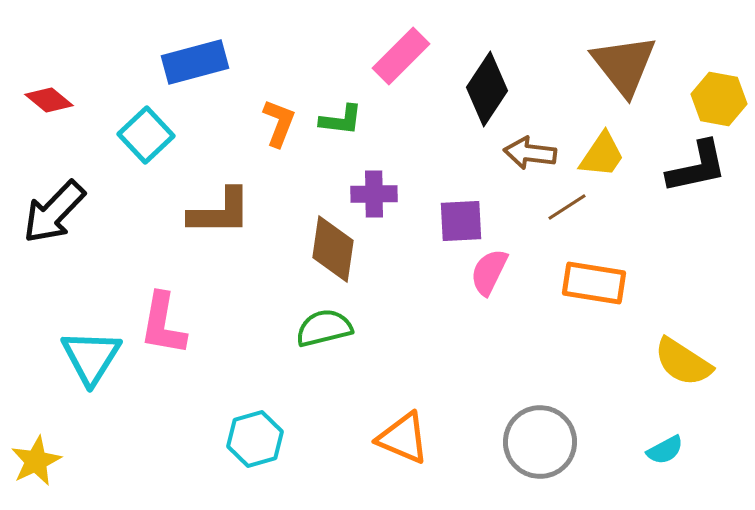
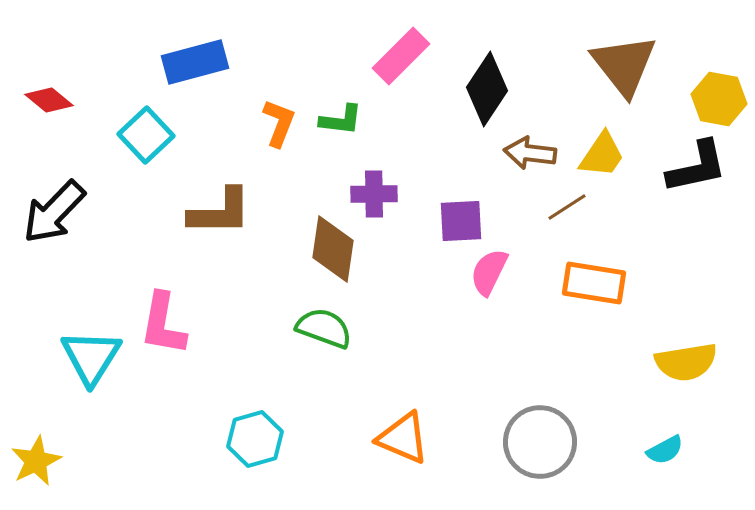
green semicircle: rotated 34 degrees clockwise
yellow semicircle: moved 3 px right; rotated 42 degrees counterclockwise
